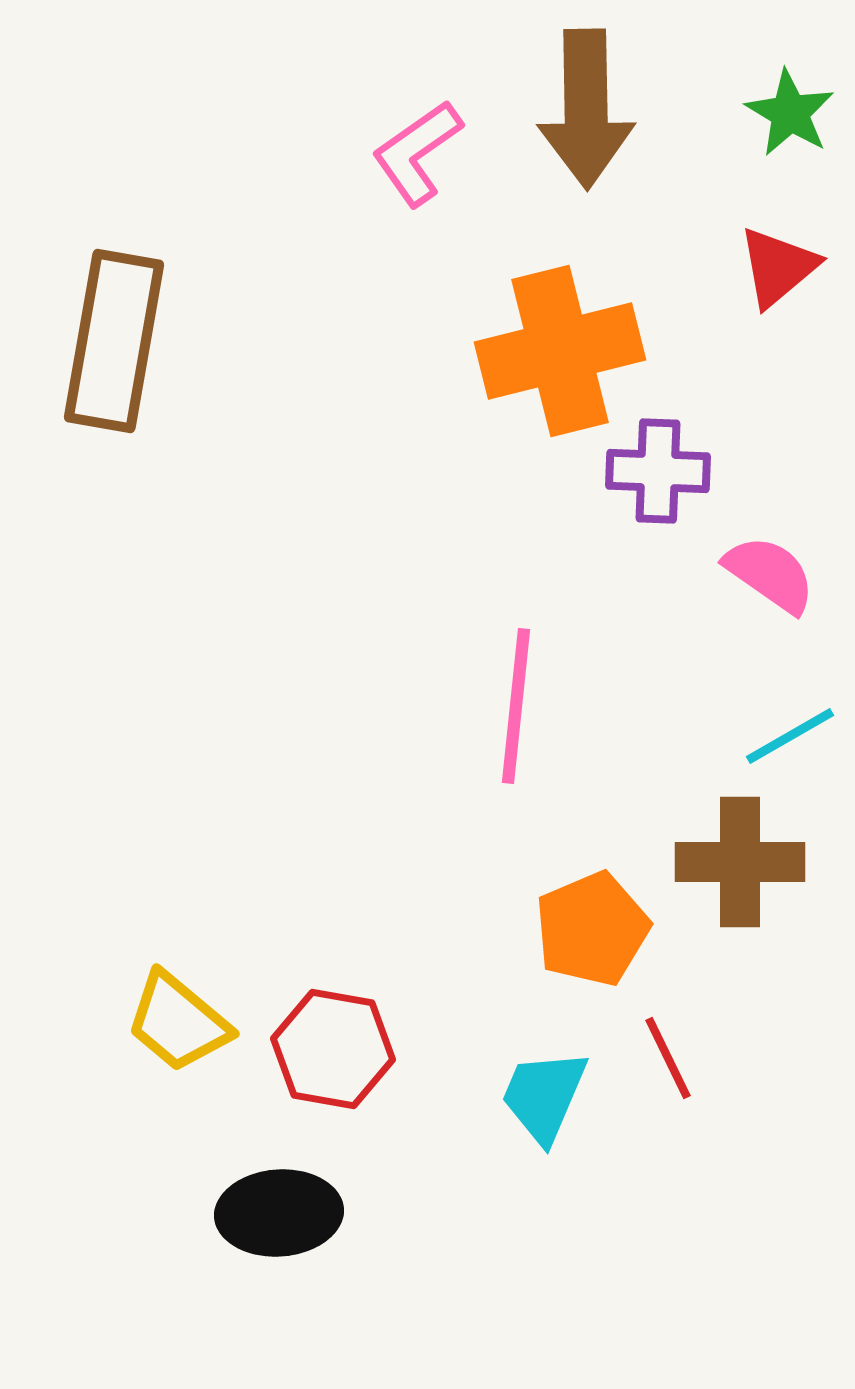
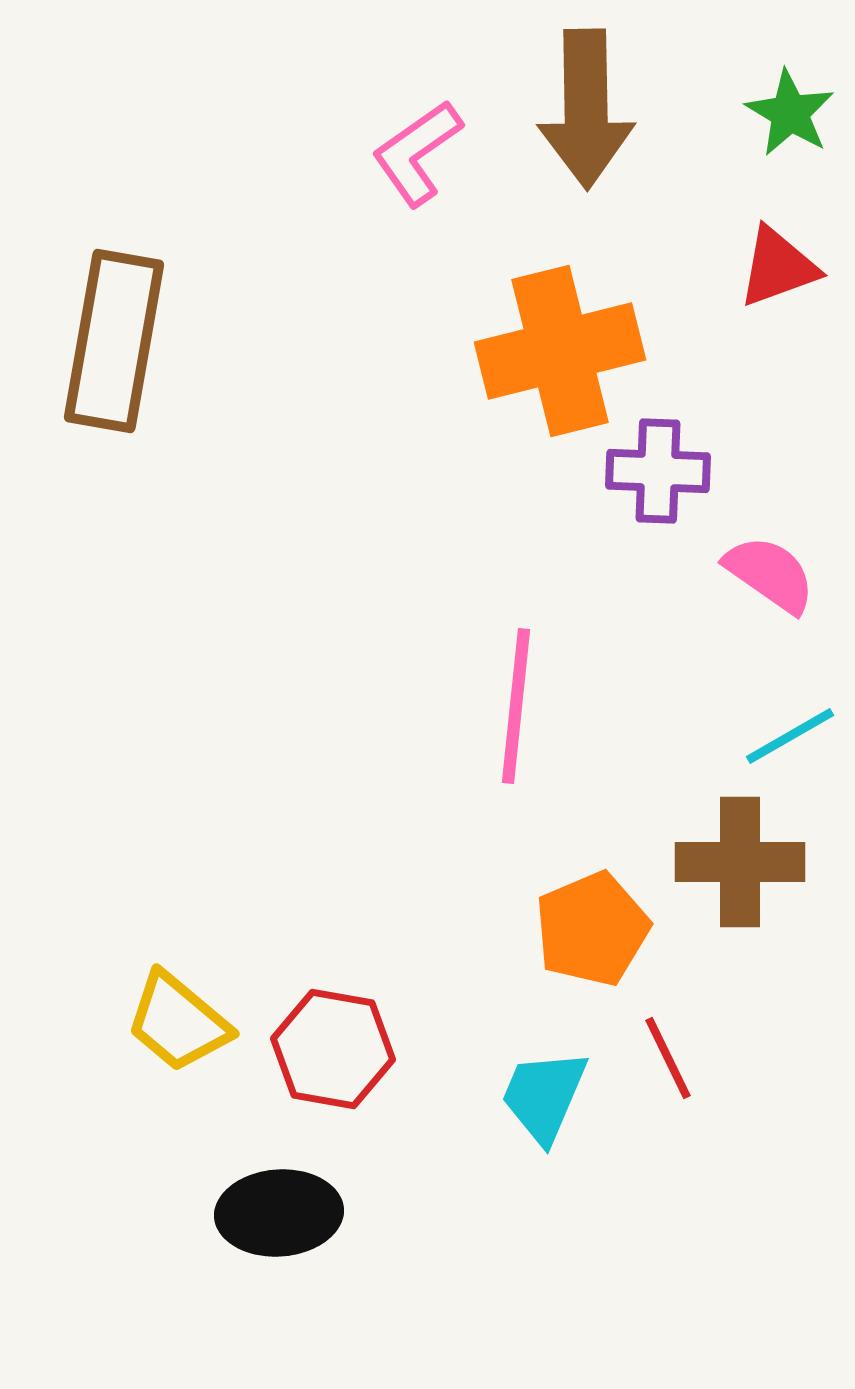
red triangle: rotated 20 degrees clockwise
